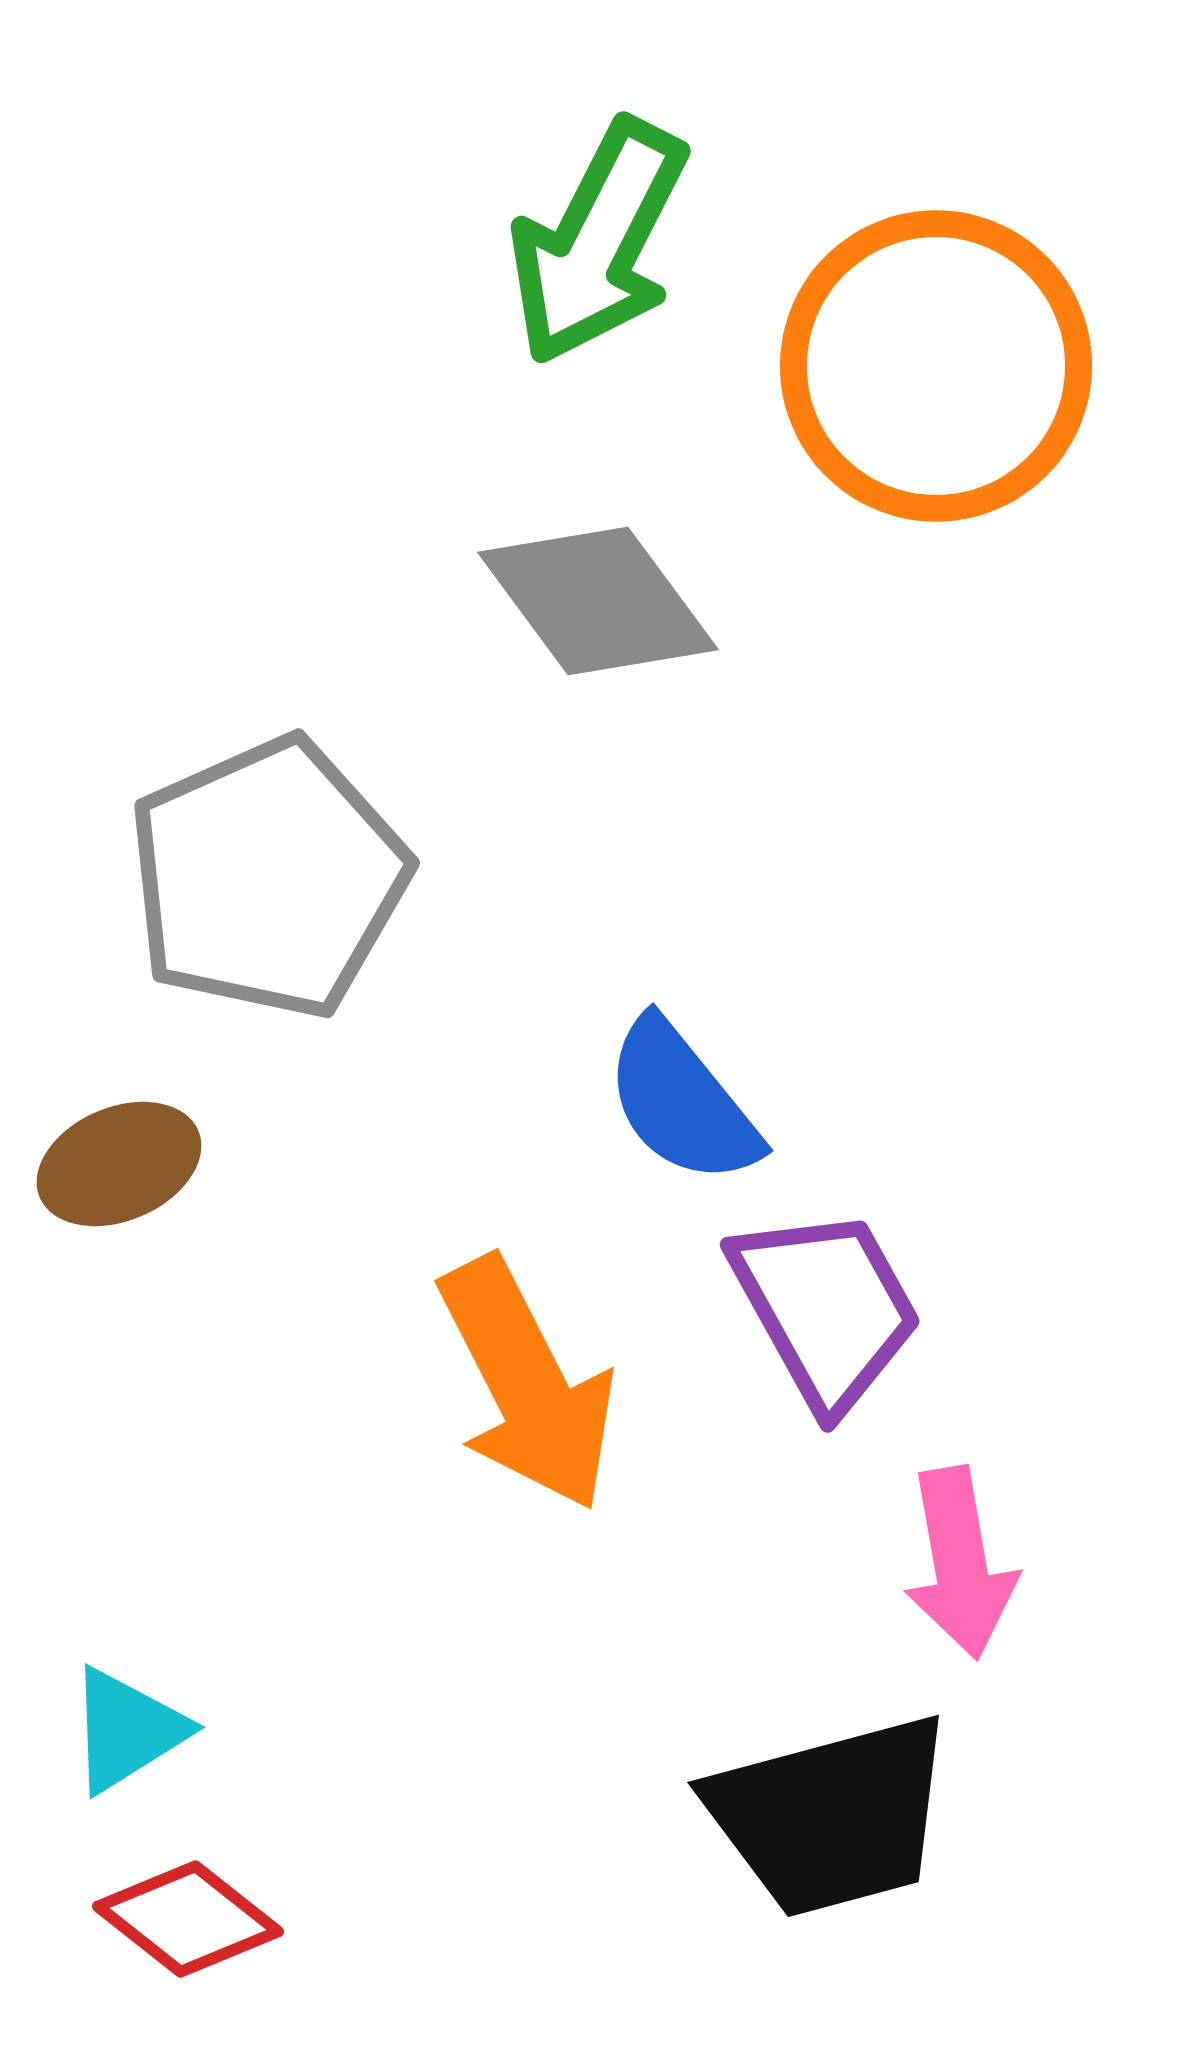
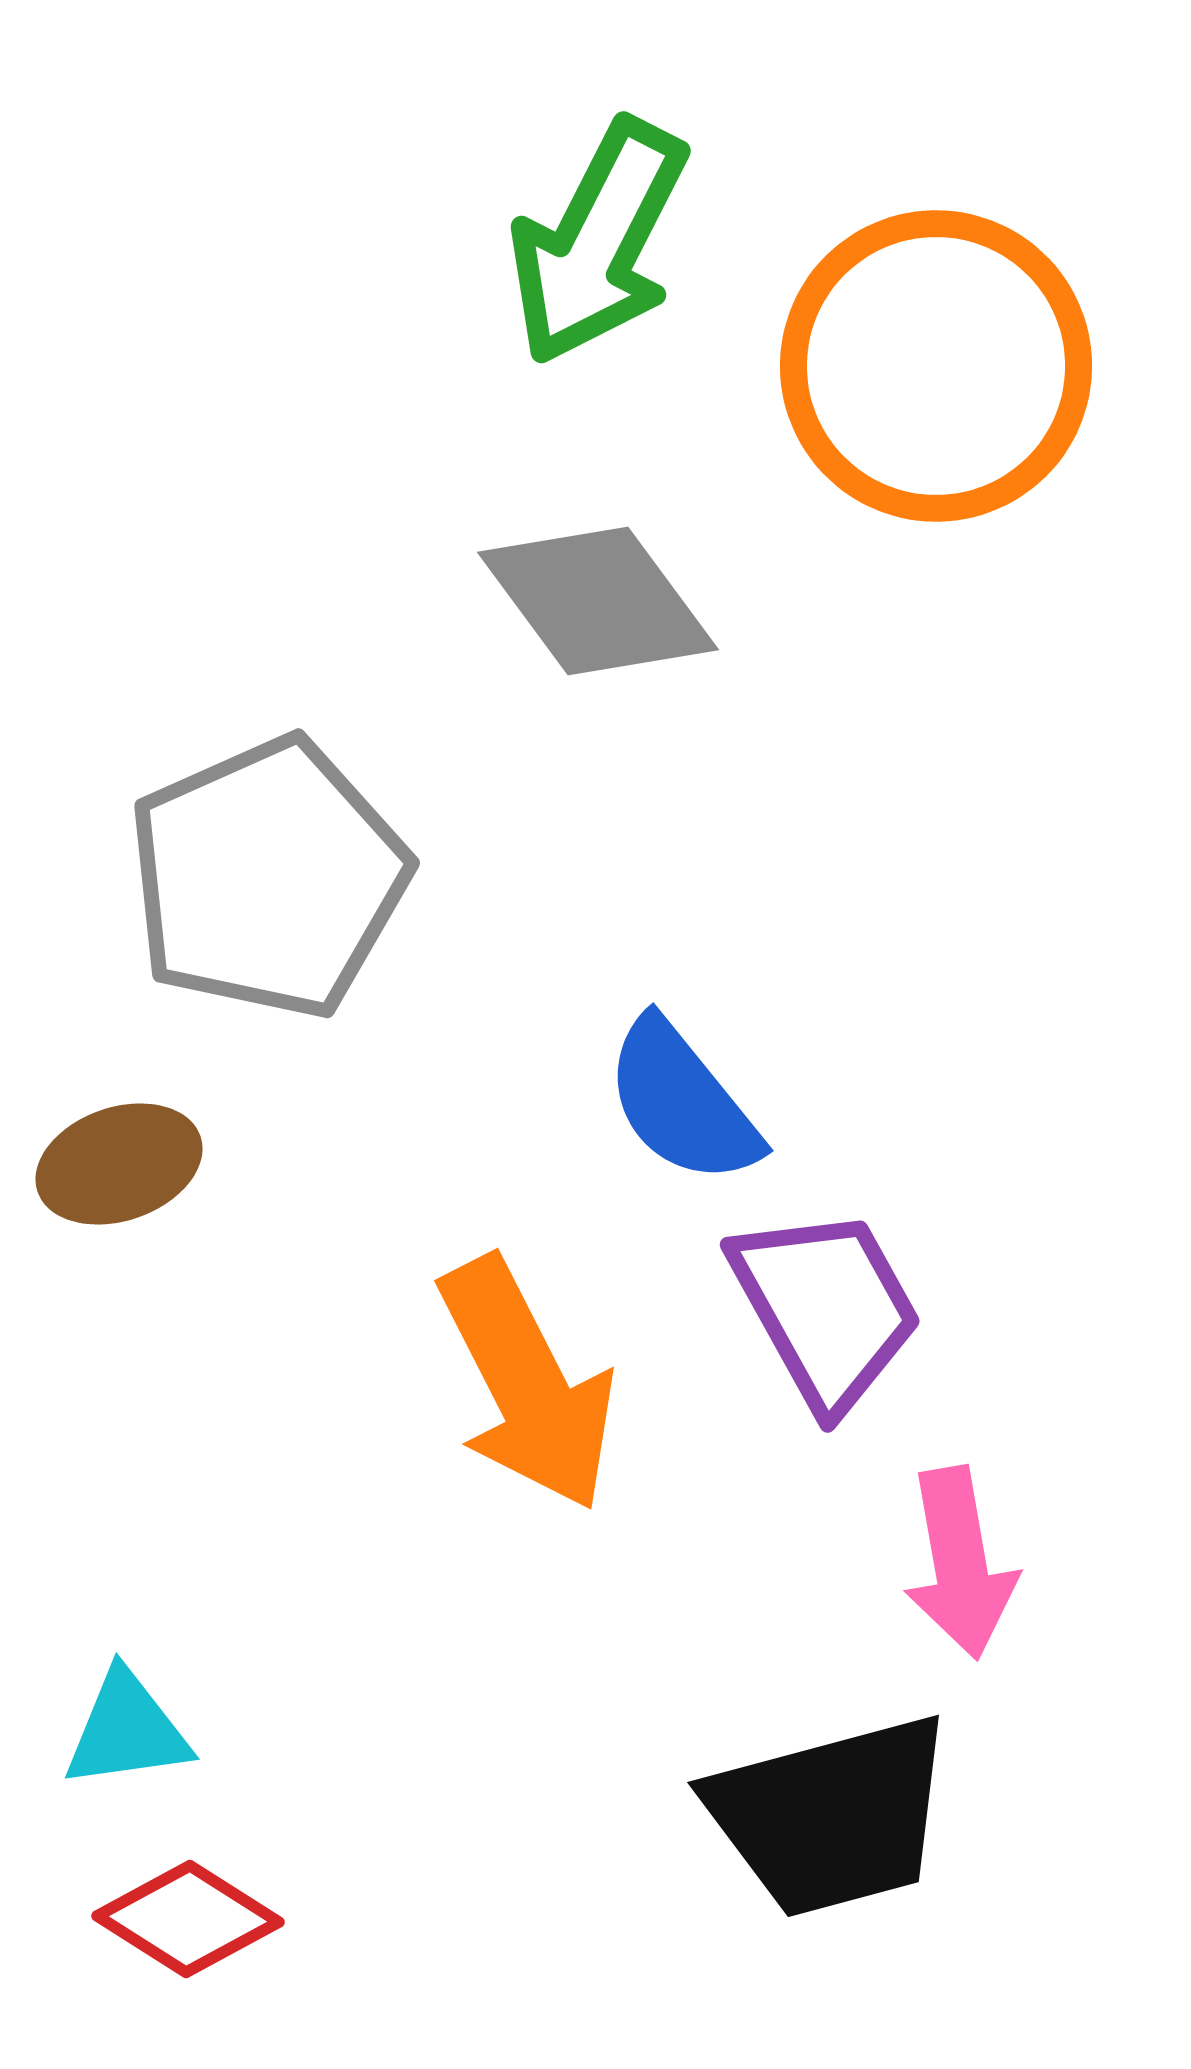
brown ellipse: rotated 4 degrees clockwise
cyan triangle: rotated 24 degrees clockwise
red diamond: rotated 6 degrees counterclockwise
